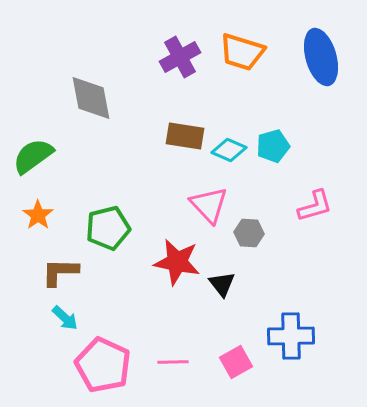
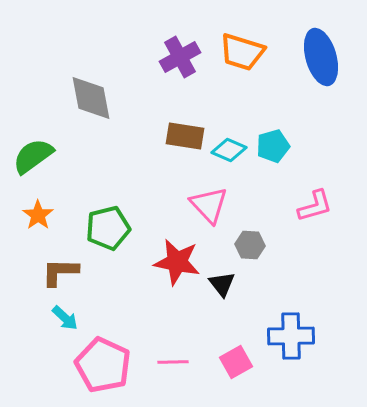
gray hexagon: moved 1 px right, 12 px down
